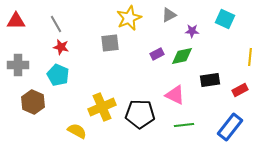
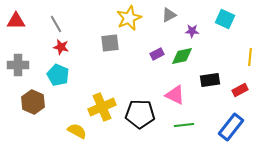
blue rectangle: moved 1 px right
